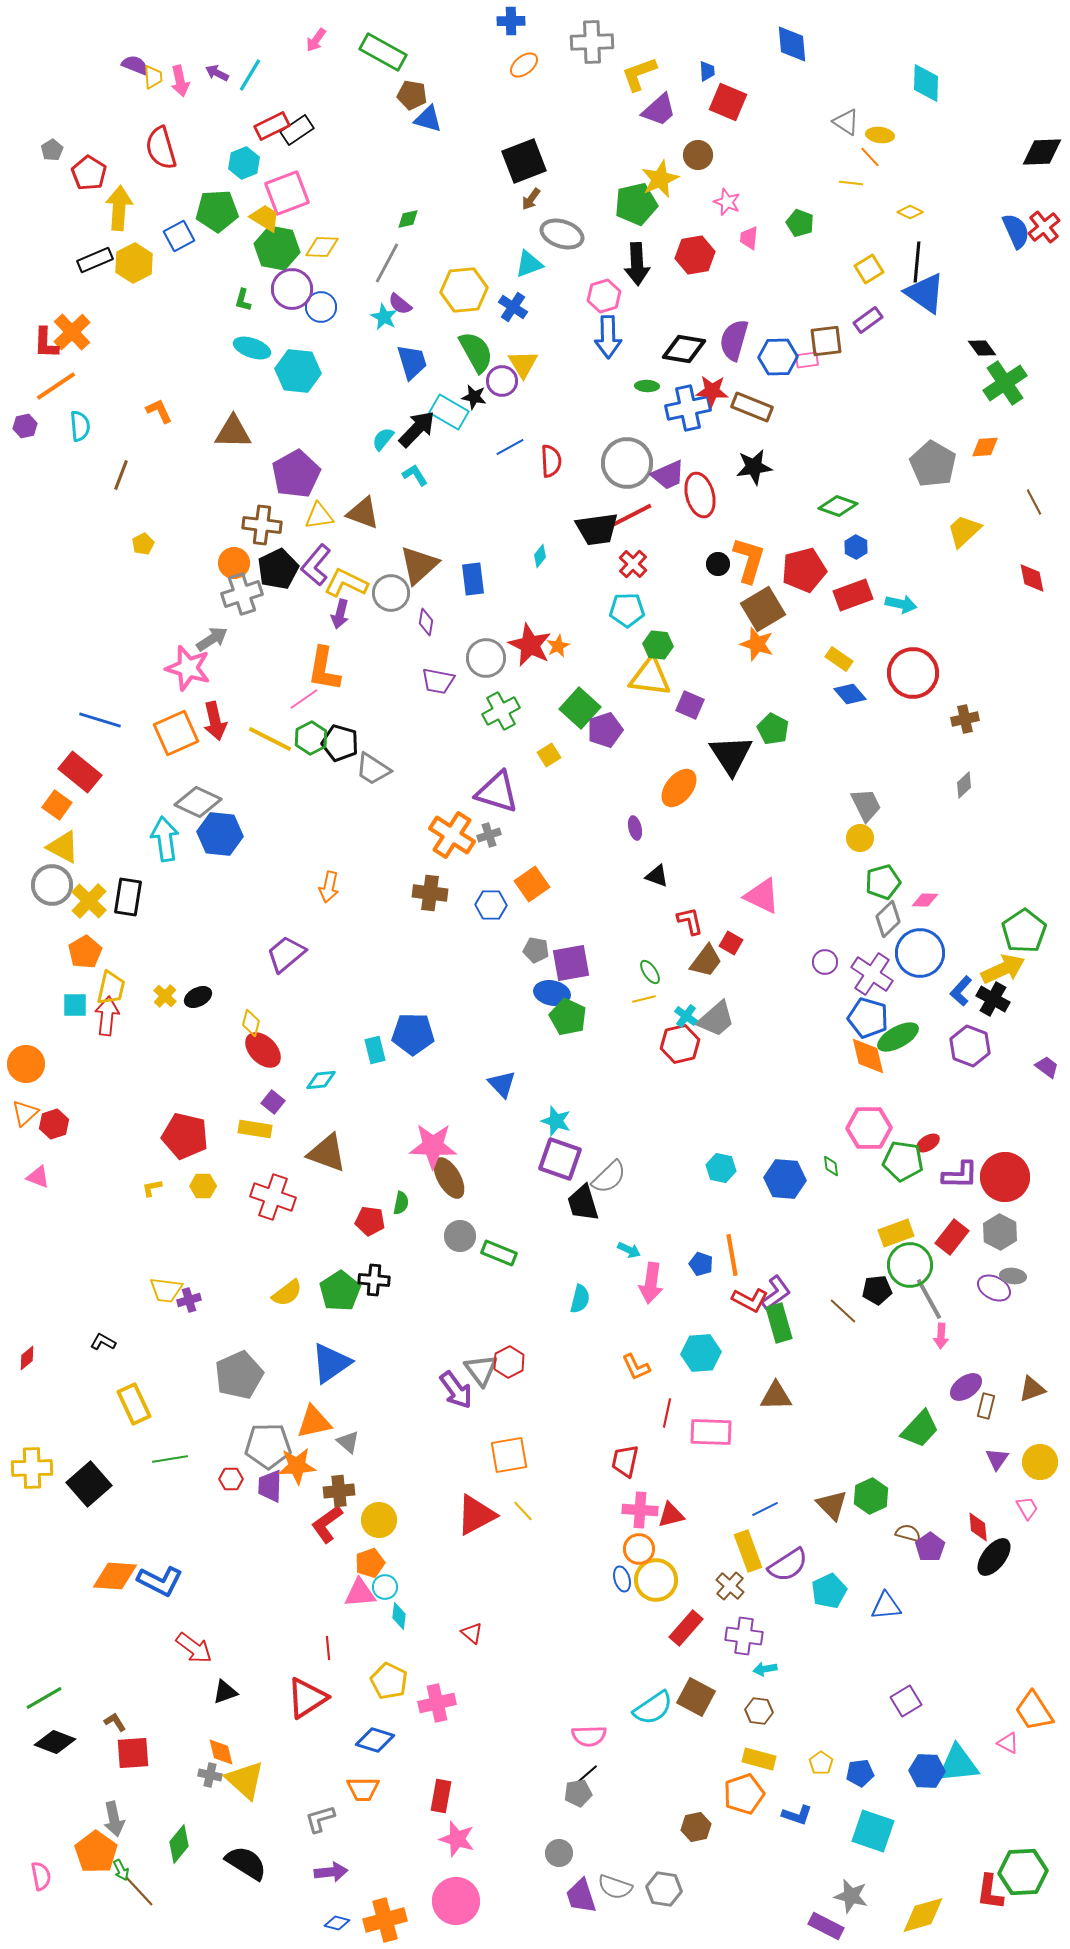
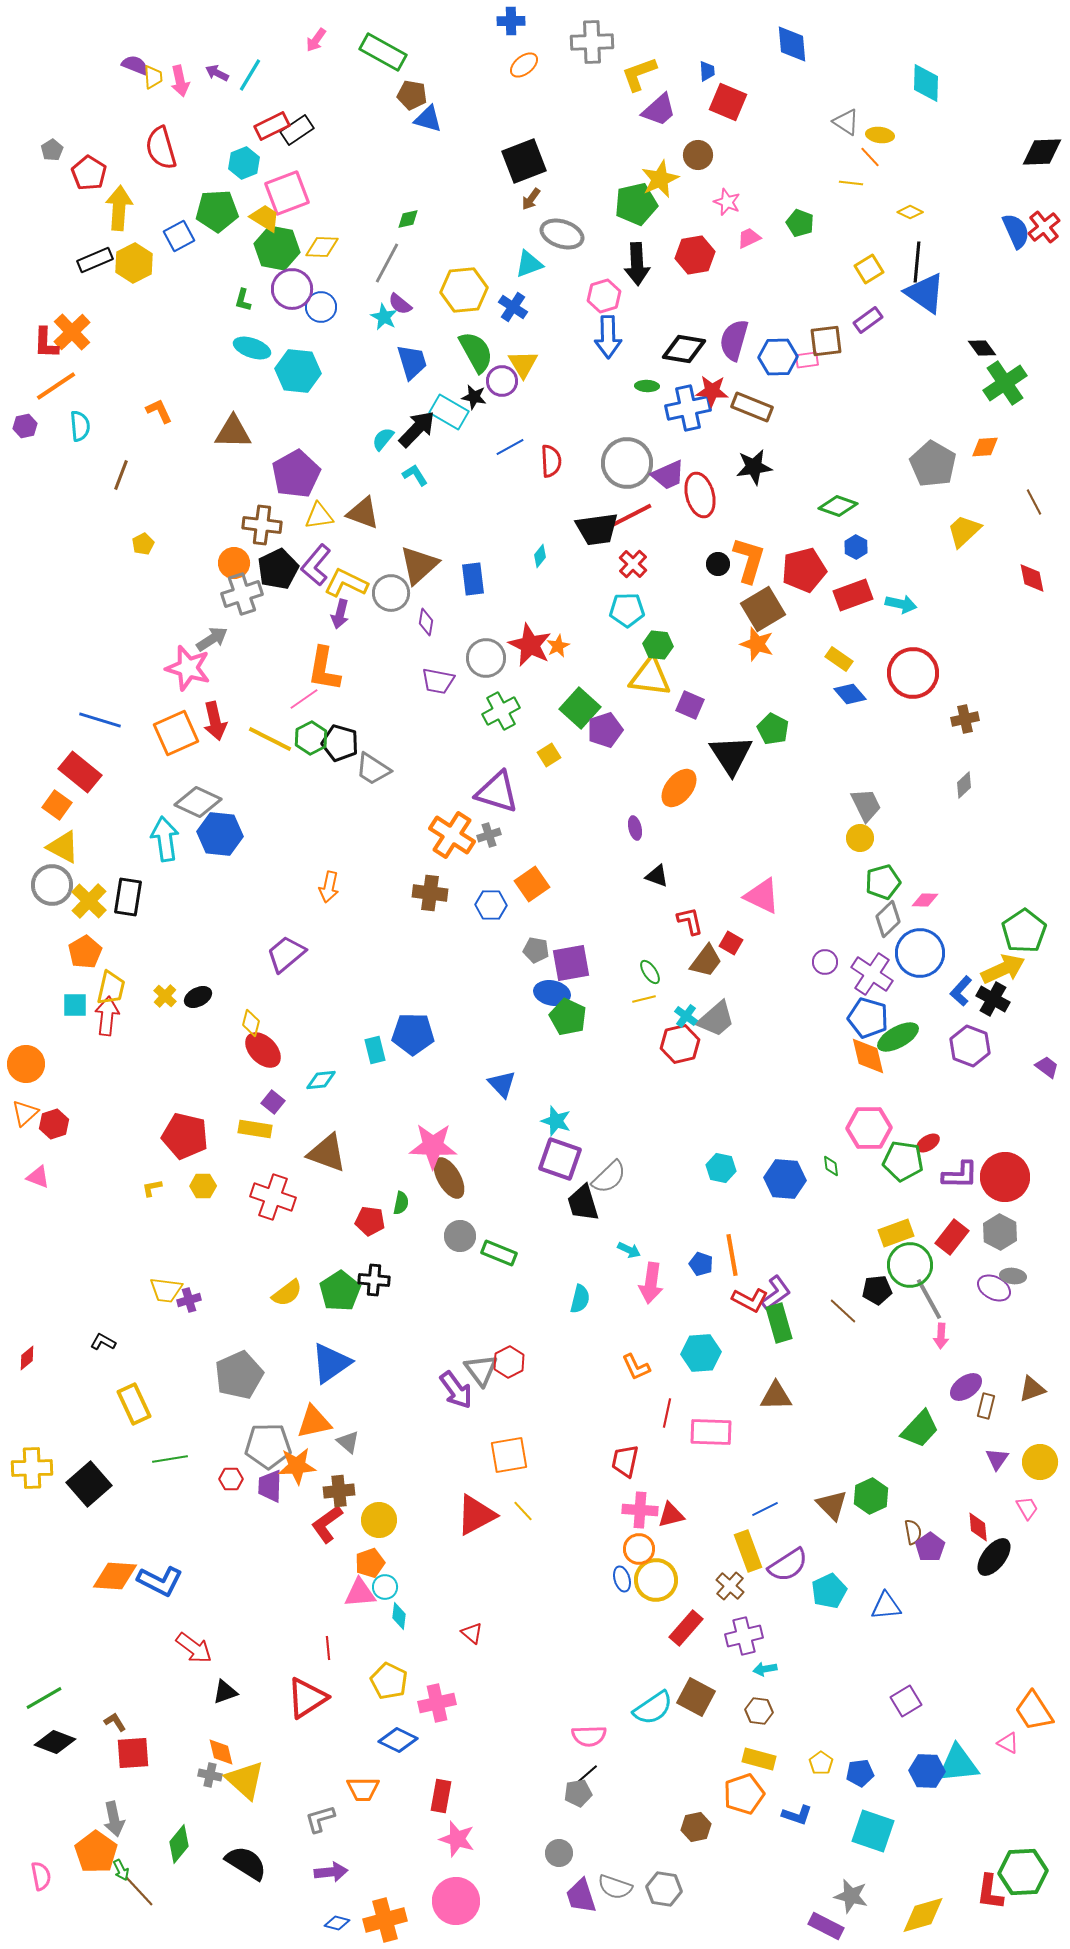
pink trapezoid at (749, 238): rotated 60 degrees clockwise
brown semicircle at (908, 1533): moved 5 px right, 1 px up; rotated 65 degrees clockwise
purple cross at (744, 1636): rotated 21 degrees counterclockwise
blue diamond at (375, 1740): moved 23 px right; rotated 9 degrees clockwise
